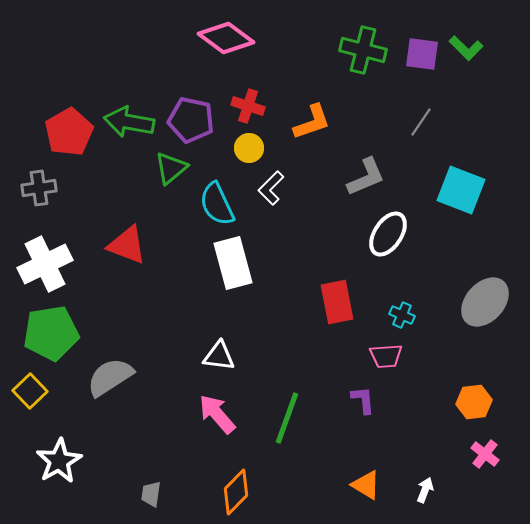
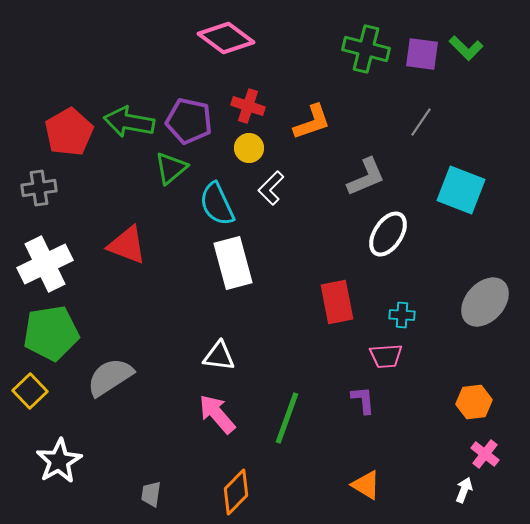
green cross: moved 3 px right, 1 px up
purple pentagon: moved 2 px left, 1 px down
cyan cross: rotated 20 degrees counterclockwise
white arrow: moved 39 px right
